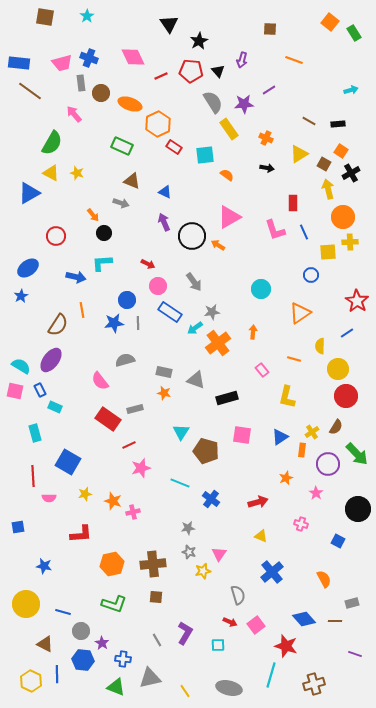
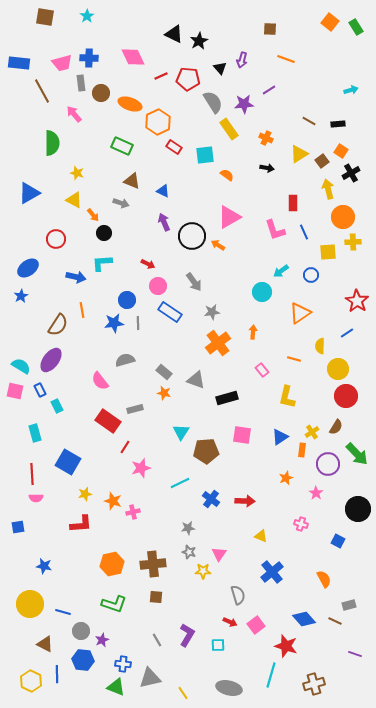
black triangle at (169, 24): moved 5 px right, 10 px down; rotated 30 degrees counterclockwise
green rectangle at (354, 33): moved 2 px right, 6 px up
blue cross at (89, 58): rotated 18 degrees counterclockwise
orange line at (294, 60): moved 8 px left, 1 px up
red pentagon at (191, 71): moved 3 px left, 8 px down
black triangle at (218, 71): moved 2 px right, 3 px up
brown line at (30, 91): moved 12 px right; rotated 25 degrees clockwise
orange hexagon at (158, 124): moved 2 px up
green semicircle at (52, 143): rotated 30 degrees counterclockwise
brown square at (324, 164): moved 2 px left, 3 px up; rotated 24 degrees clockwise
yellow triangle at (51, 173): moved 23 px right, 27 px down
blue triangle at (165, 192): moved 2 px left, 1 px up
red circle at (56, 236): moved 3 px down
yellow cross at (350, 242): moved 3 px right
cyan circle at (261, 289): moved 1 px right, 3 px down
cyan arrow at (195, 328): moved 86 px right, 57 px up
gray rectangle at (164, 372): rotated 28 degrees clockwise
cyan rectangle at (55, 407): moved 2 px right, 1 px up; rotated 40 degrees clockwise
red rectangle at (108, 419): moved 2 px down
red line at (129, 445): moved 4 px left, 2 px down; rotated 32 degrees counterclockwise
brown pentagon at (206, 451): rotated 20 degrees counterclockwise
red line at (33, 476): moved 1 px left, 2 px up
cyan line at (180, 483): rotated 48 degrees counterclockwise
pink semicircle at (49, 498): moved 13 px left
red arrow at (258, 502): moved 13 px left, 1 px up; rotated 18 degrees clockwise
red L-shape at (81, 534): moved 10 px up
yellow star at (203, 571): rotated 14 degrees clockwise
gray rectangle at (352, 603): moved 3 px left, 2 px down
yellow circle at (26, 604): moved 4 px right
brown line at (335, 621): rotated 24 degrees clockwise
purple L-shape at (185, 633): moved 2 px right, 2 px down
purple star at (102, 643): moved 3 px up; rotated 16 degrees clockwise
blue cross at (123, 659): moved 5 px down
yellow line at (185, 691): moved 2 px left, 2 px down
